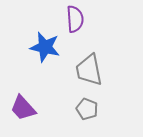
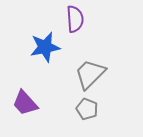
blue star: rotated 24 degrees counterclockwise
gray trapezoid: moved 1 px right, 4 px down; rotated 56 degrees clockwise
purple trapezoid: moved 2 px right, 5 px up
